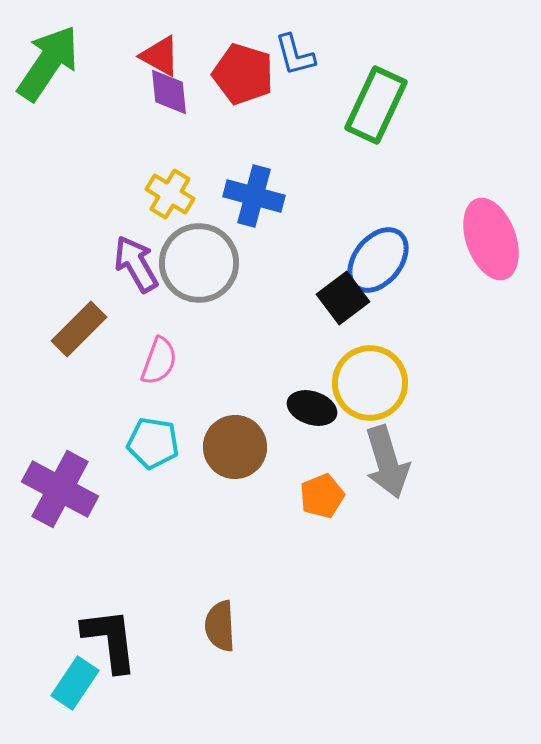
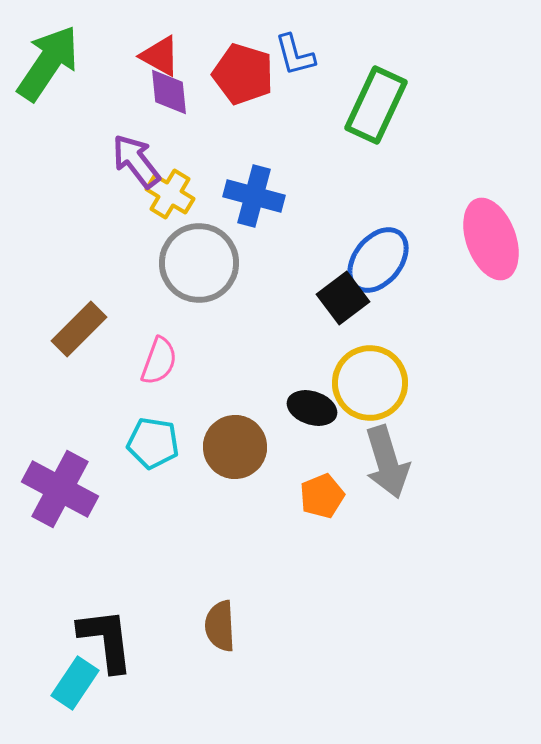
purple arrow: moved 103 px up; rotated 8 degrees counterclockwise
black L-shape: moved 4 px left
